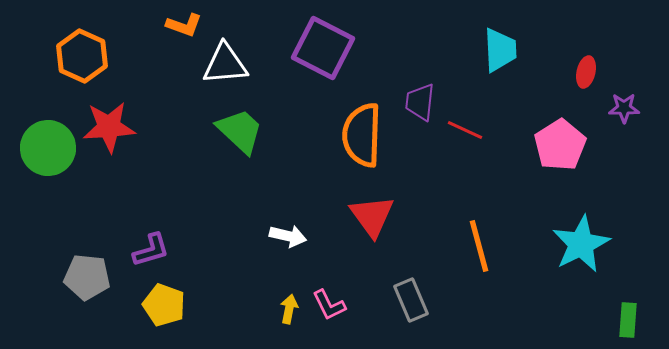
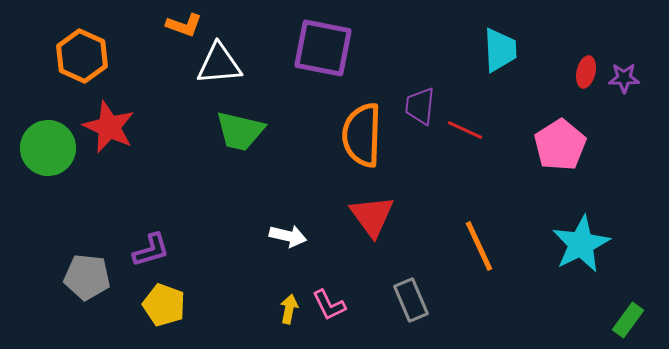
purple square: rotated 16 degrees counterclockwise
white triangle: moved 6 px left
purple trapezoid: moved 4 px down
purple star: moved 30 px up
red star: rotated 28 degrees clockwise
green trapezoid: rotated 150 degrees clockwise
orange line: rotated 10 degrees counterclockwise
green rectangle: rotated 32 degrees clockwise
